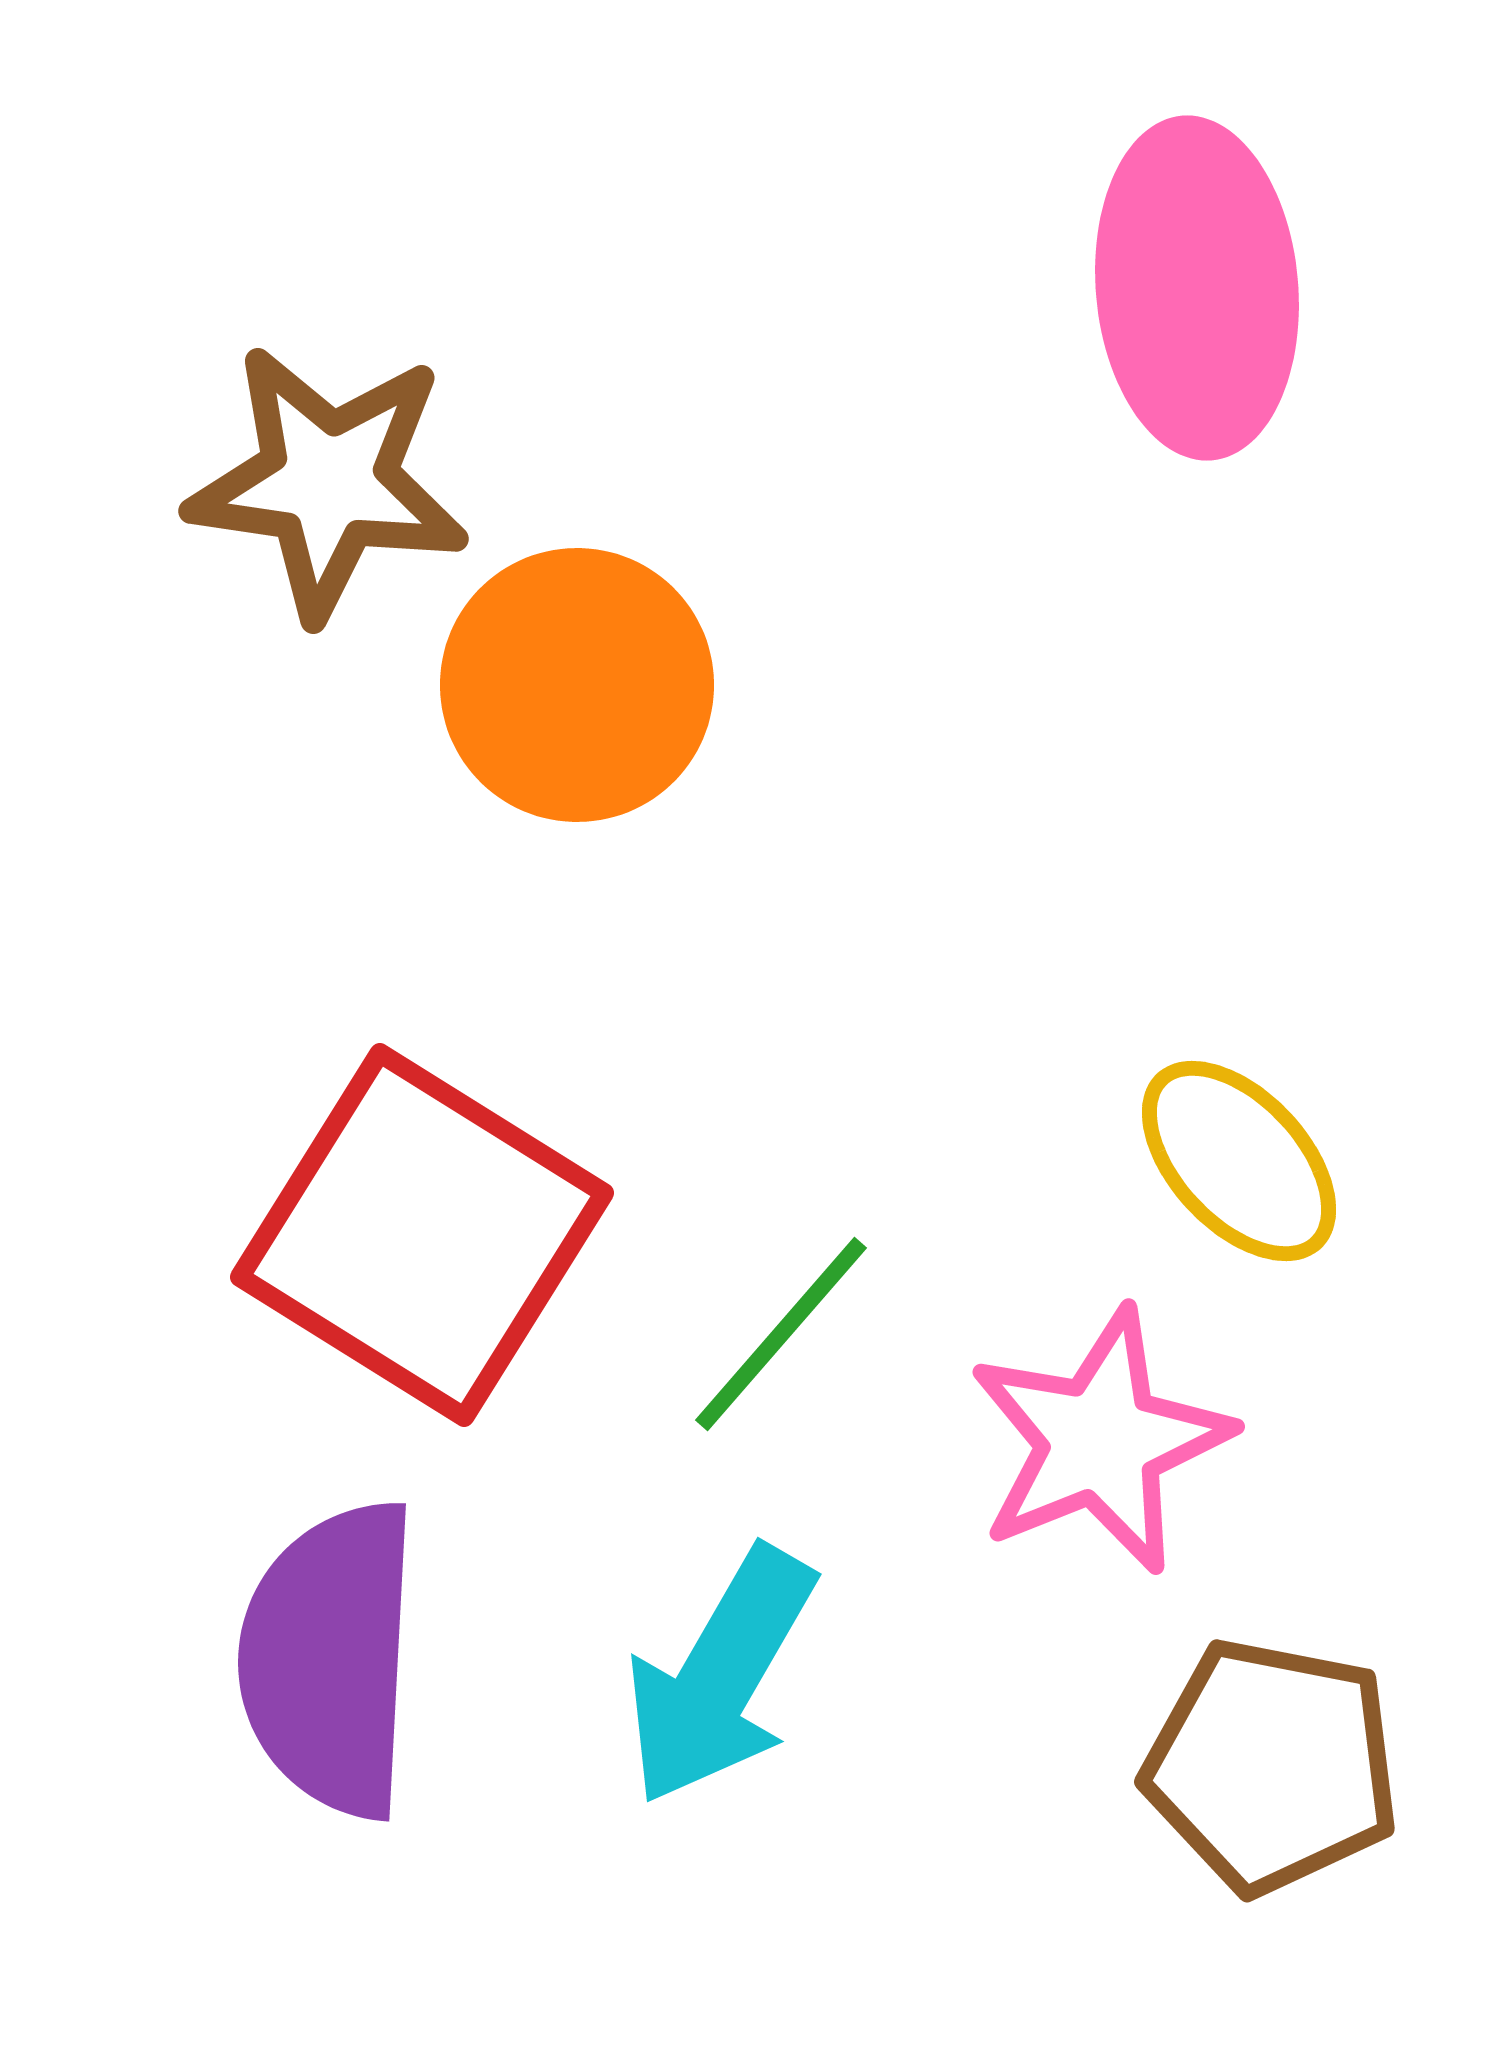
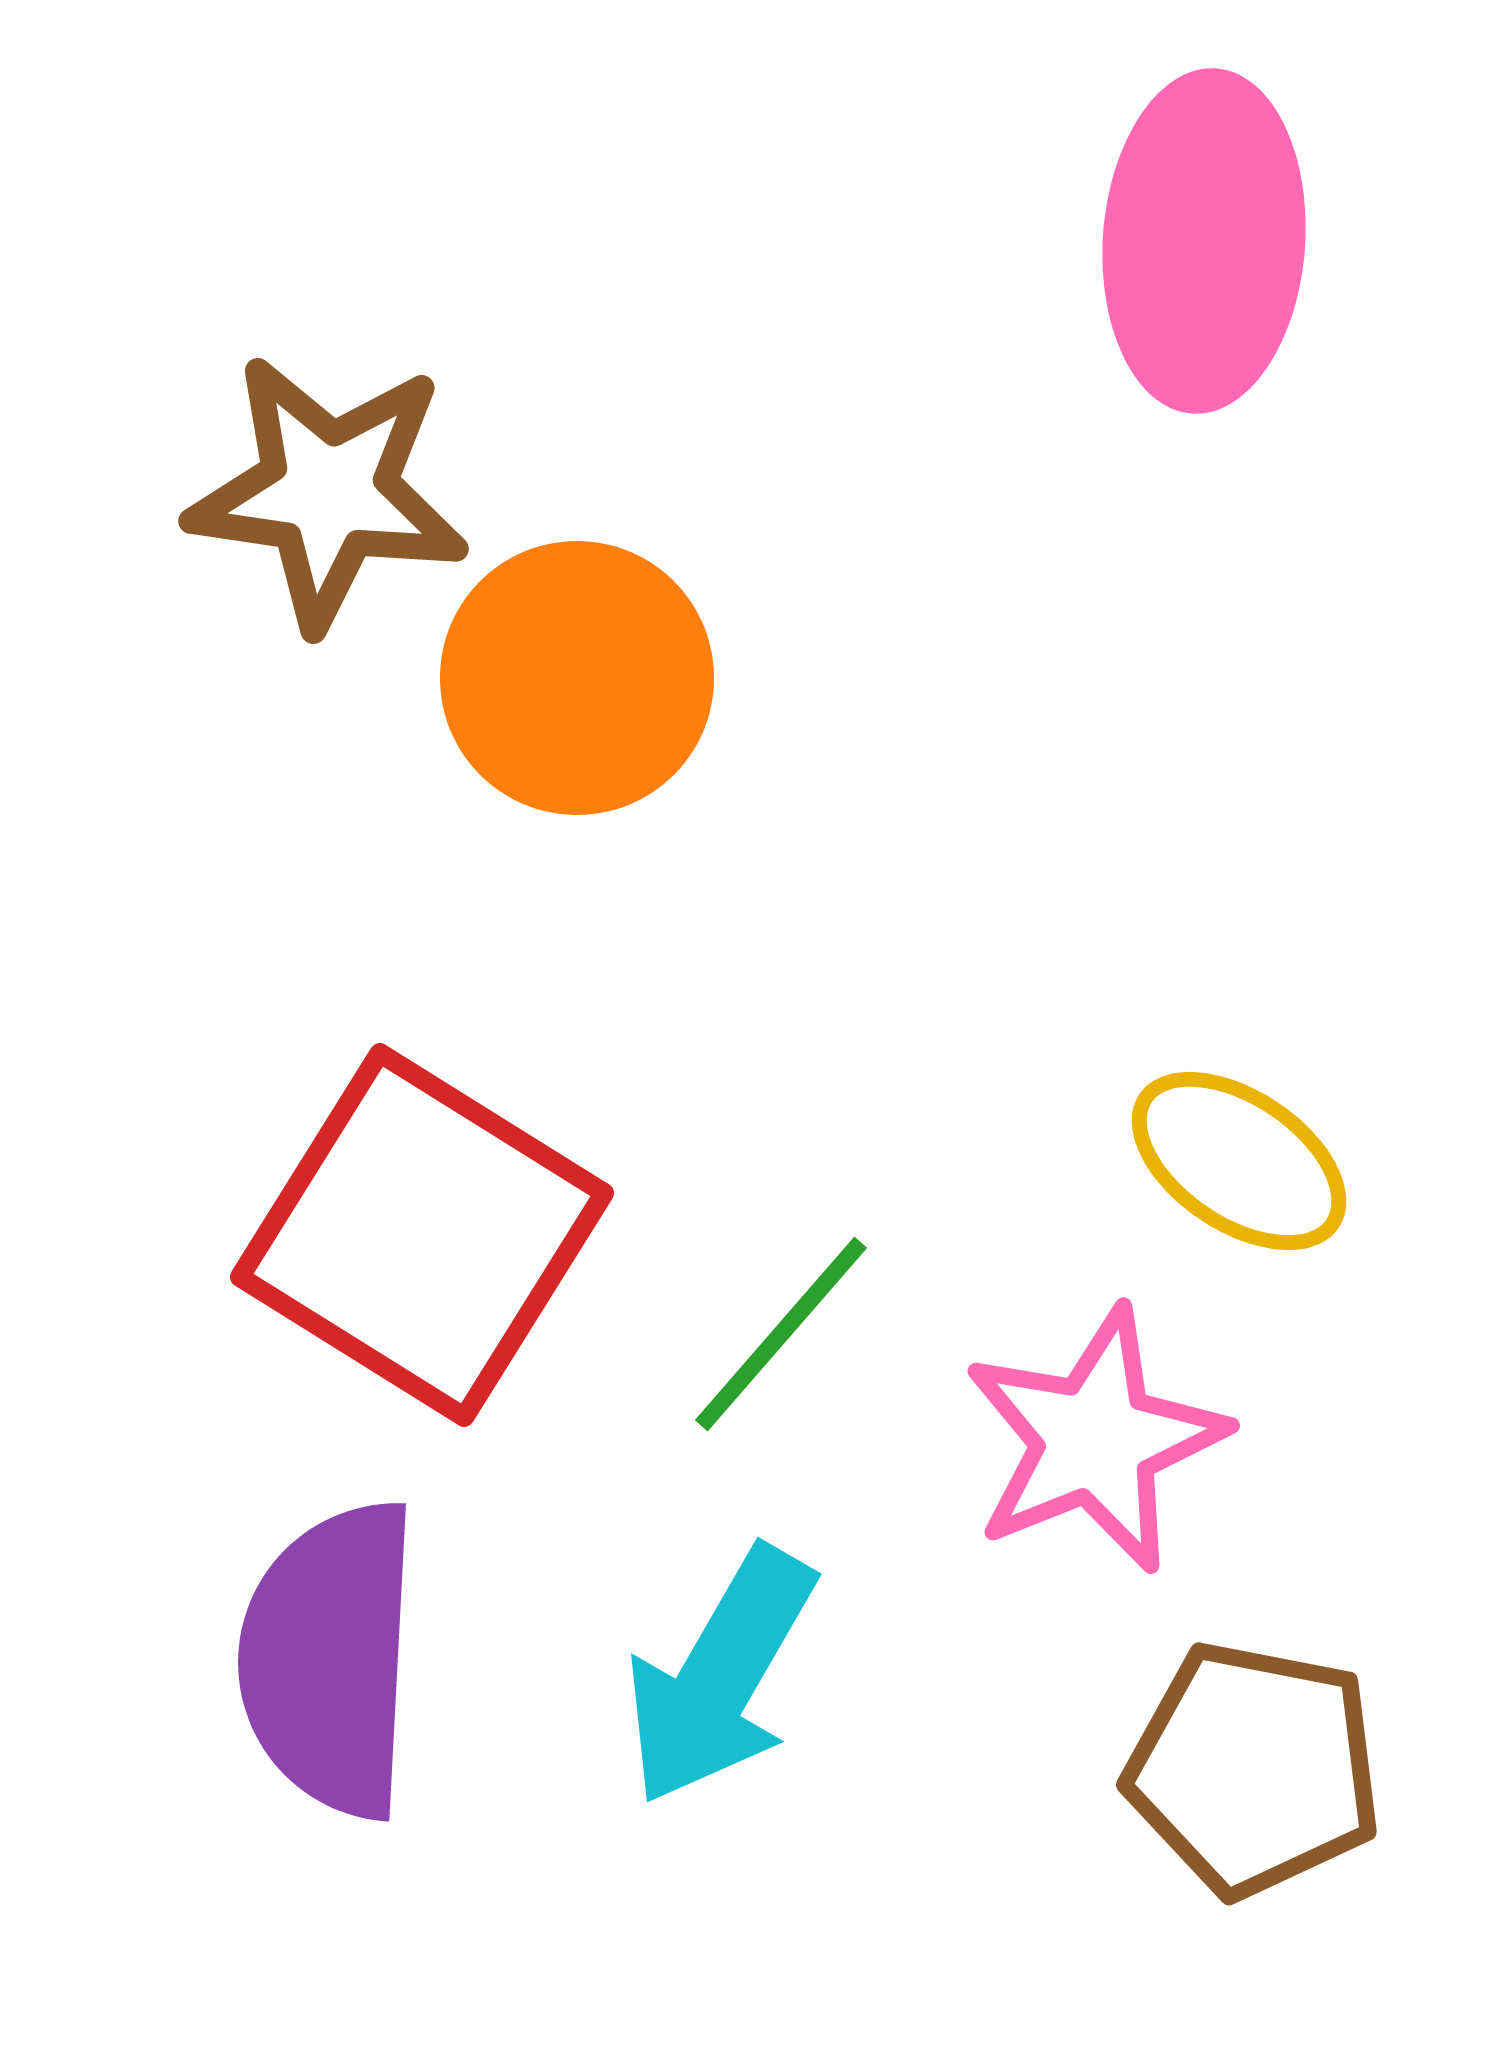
pink ellipse: moved 7 px right, 47 px up; rotated 9 degrees clockwise
brown star: moved 10 px down
orange circle: moved 7 px up
yellow ellipse: rotated 13 degrees counterclockwise
pink star: moved 5 px left, 1 px up
brown pentagon: moved 18 px left, 3 px down
